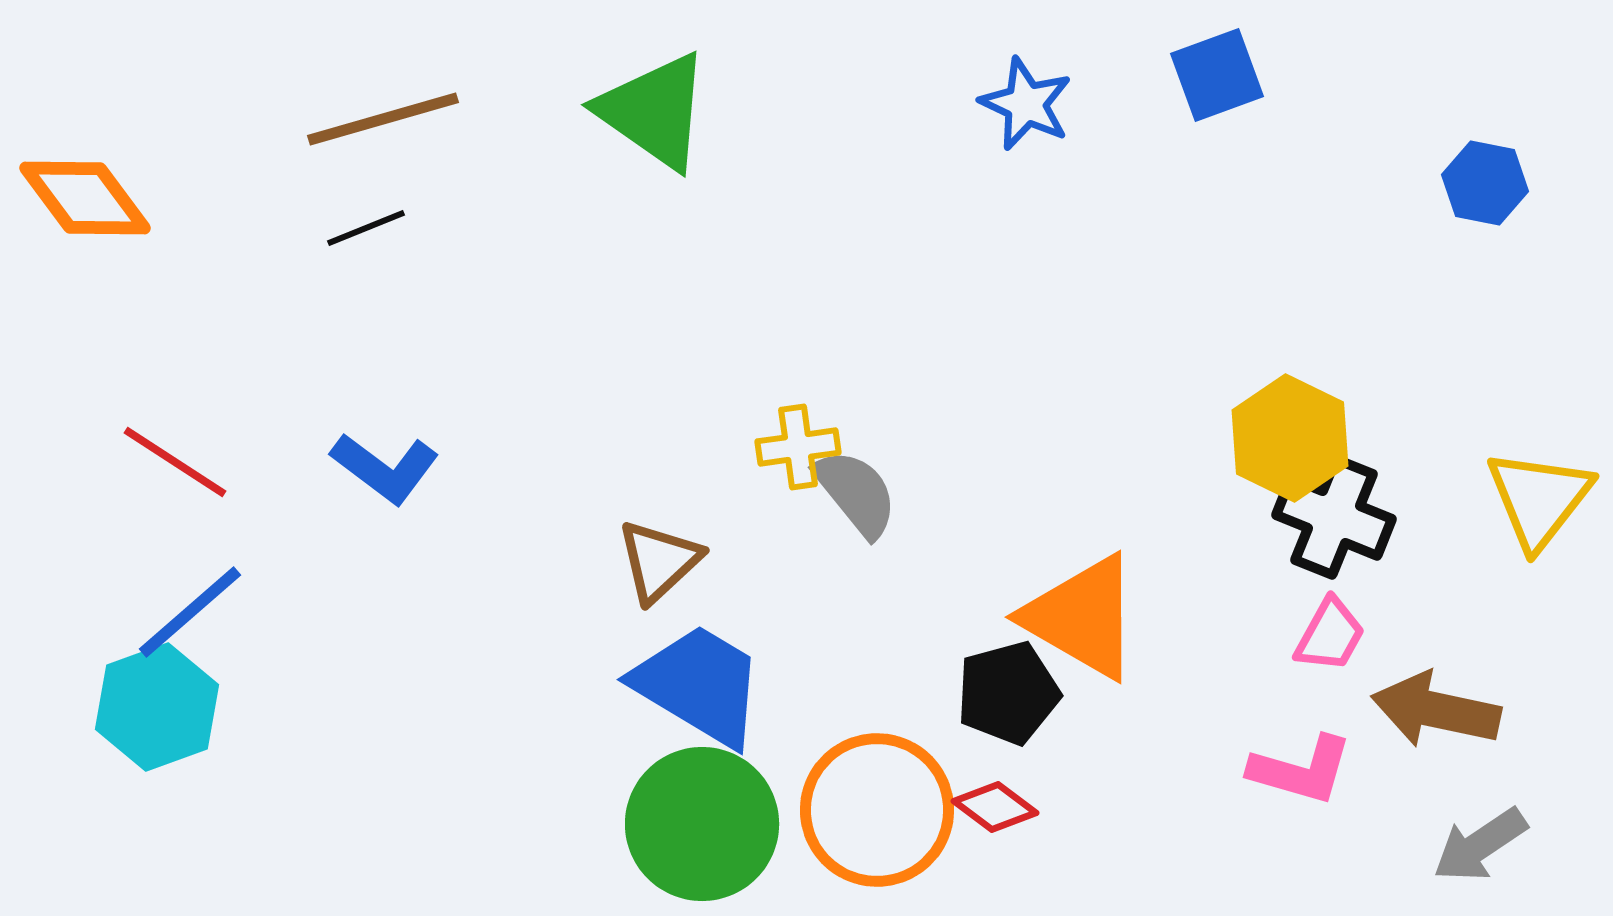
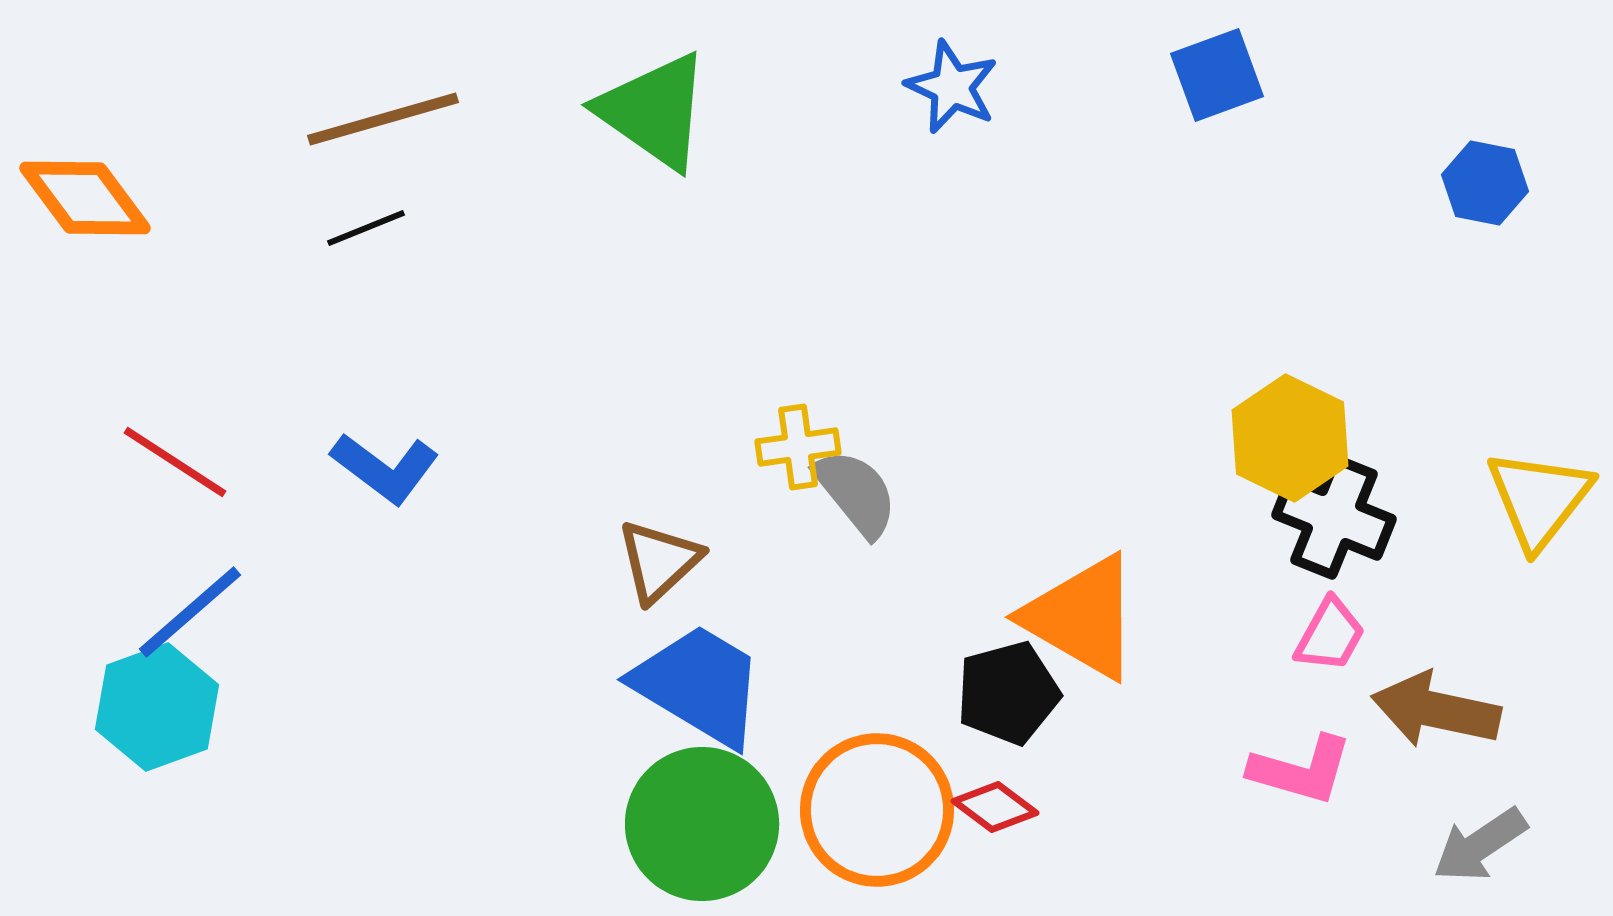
blue star: moved 74 px left, 17 px up
